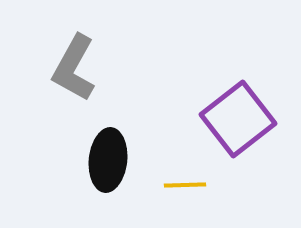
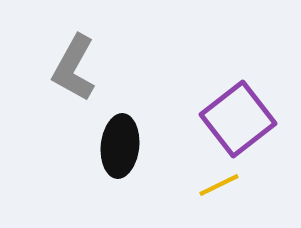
black ellipse: moved 12 px right, 14 px up
yellow line: moved 34 px right; rotated 24 degrees counterclockwise
